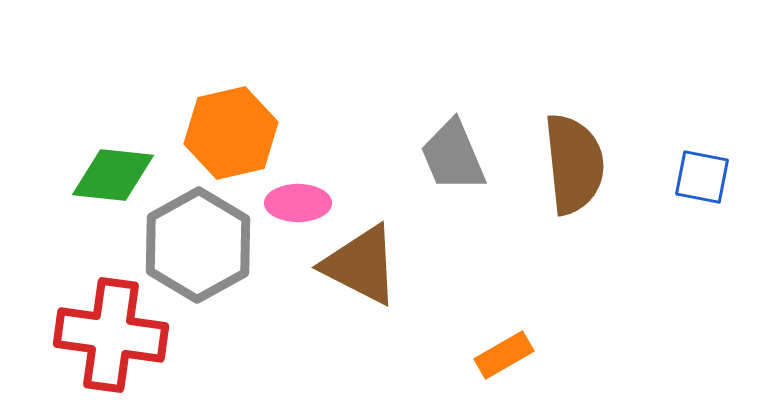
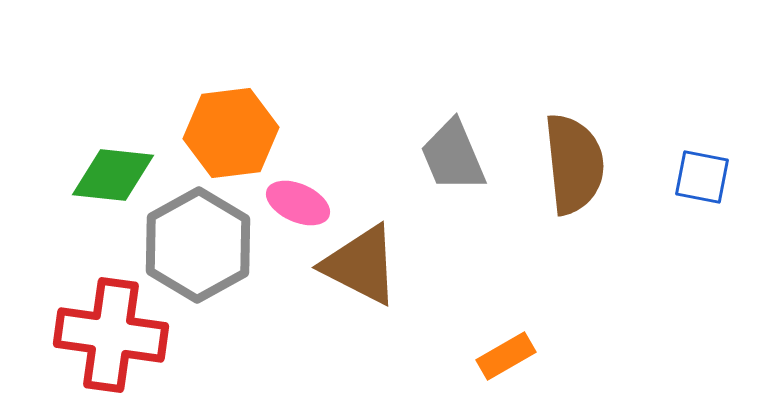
orange hexagon: rotated 6 degrees clockwise
pink ellipse: rotated 24 degrees clockwise
orange rectangle: moved 2 px right, 1 px down
